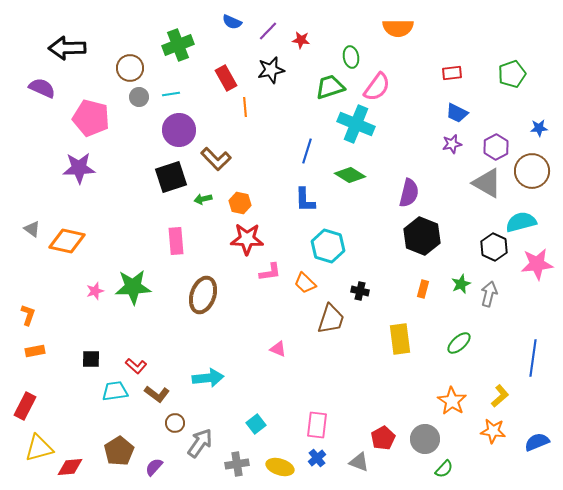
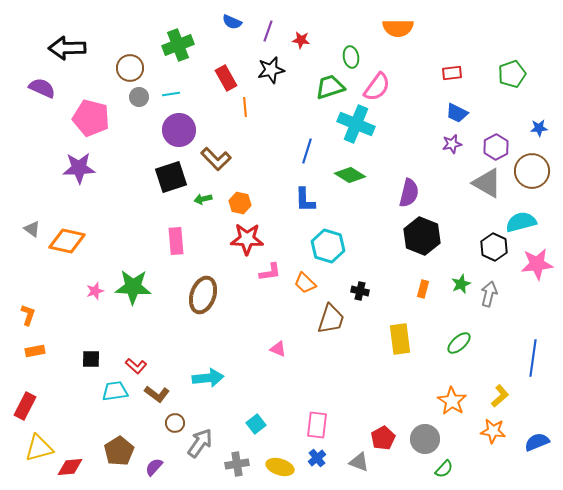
purple line at (268, 31): rotated 25 degrees counterclockwise
green star at (133, 287): rotated 6 degrees clockwise
